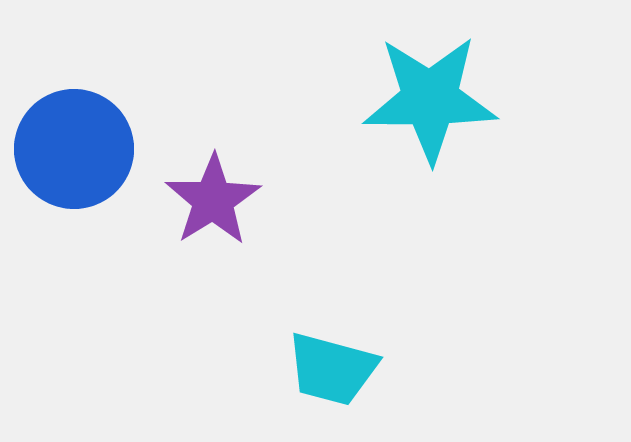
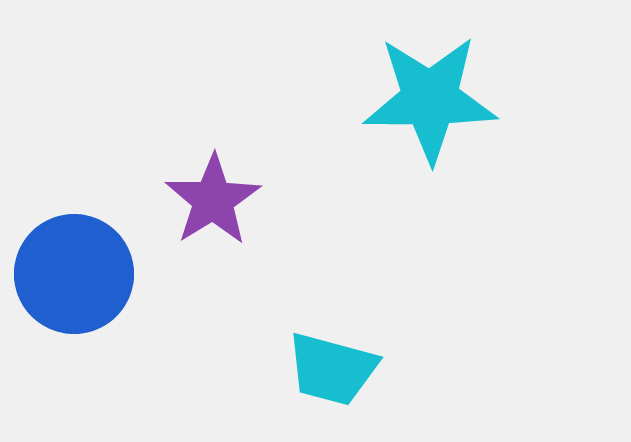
blue circle: moved 125 px down
